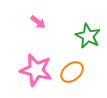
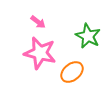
pink star: moved 4 px right, 17 px up
